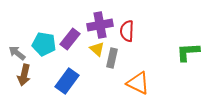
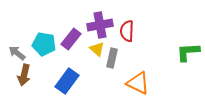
purple rectangle: moved 1 px right
